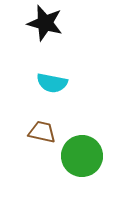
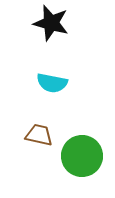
black star: moved 6 px right
brown trapezoid: moved 3 px left, 3 px down
